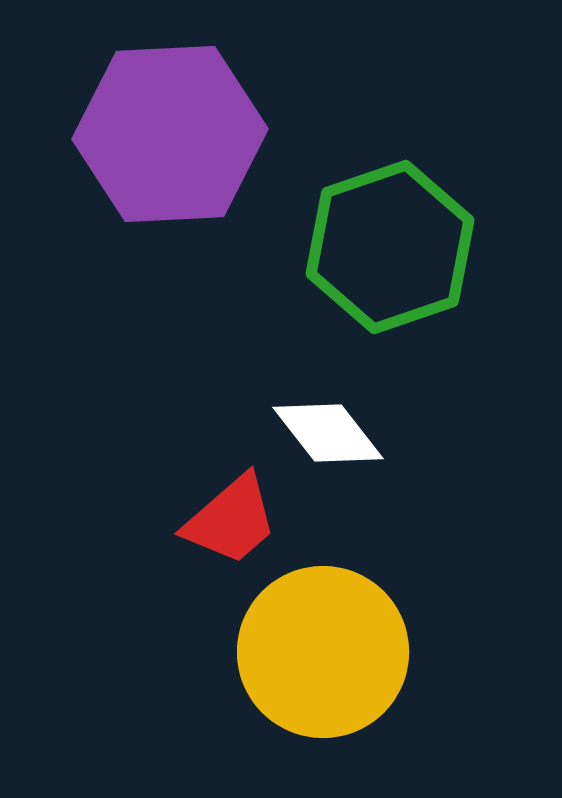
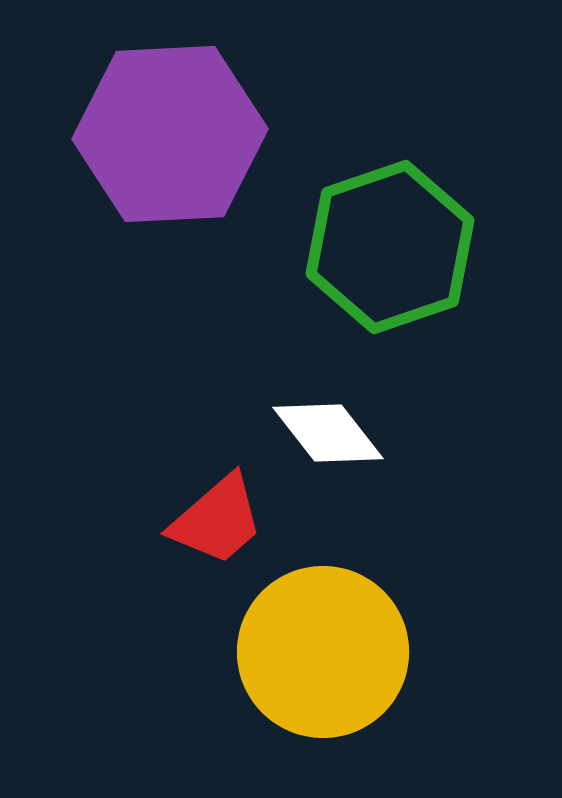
red trapezoid: moved 14 px left
